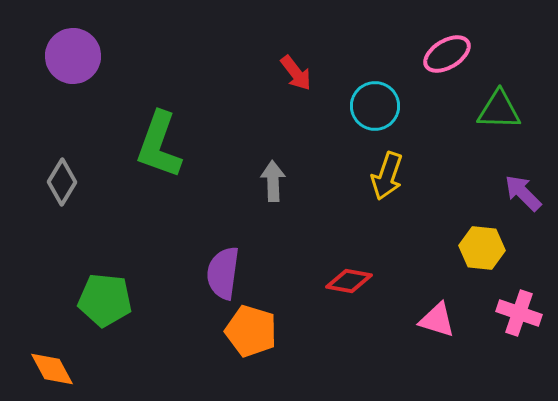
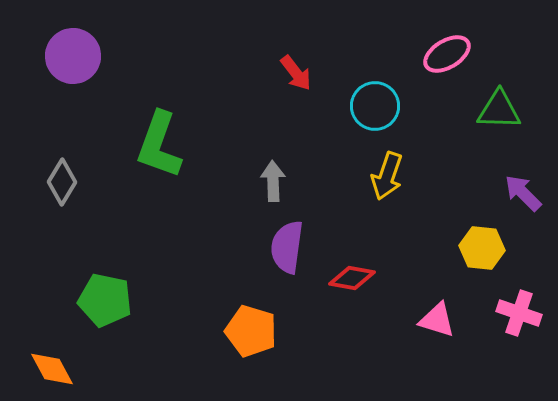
purple semicircle: moved 64 px right, 26 px up
red diamond: moved 3 px right, 3 px up
green pentagon: rotated 6 degrees clockwise
